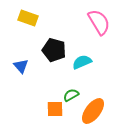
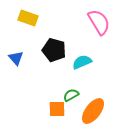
blue triangle: moved 5 px left, 8 px up
orange square: moved 2 px right
